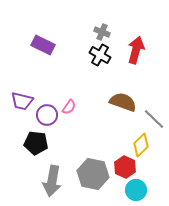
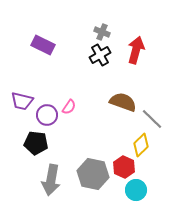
black cross: rotated 30 degrees clockwise
gray line: moved 2 px left
red hexagon: moved 1 px left
gray arrow: moved 1 px left, 1 px up
